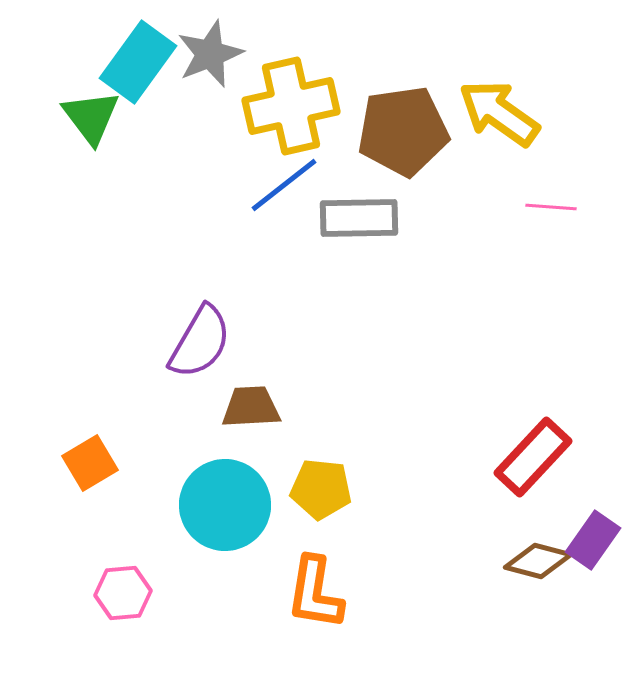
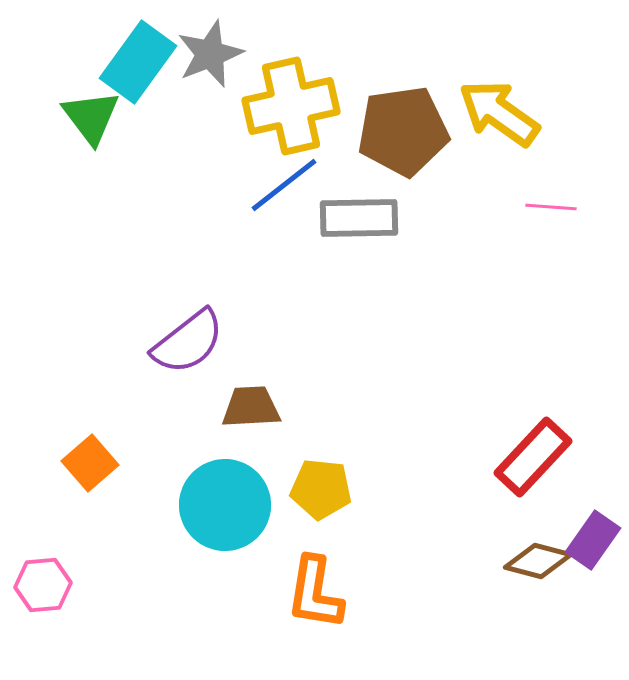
purple semicircle: moved 12 px left; rotated 22 degrees clockwise
orange square: rotated 10 degrees counterclockwise
pink hexagon: moved 80 px left, 8 px up
